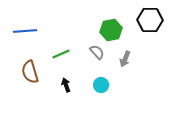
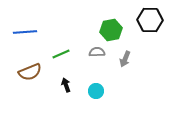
blue line: moved 1 px down
gray semicircle: rotated 49 degrees counterclockwise
brown semicircle: rotated 95 degrees counterclockwise
cyan circle: moved 5 px left, 6 px down
